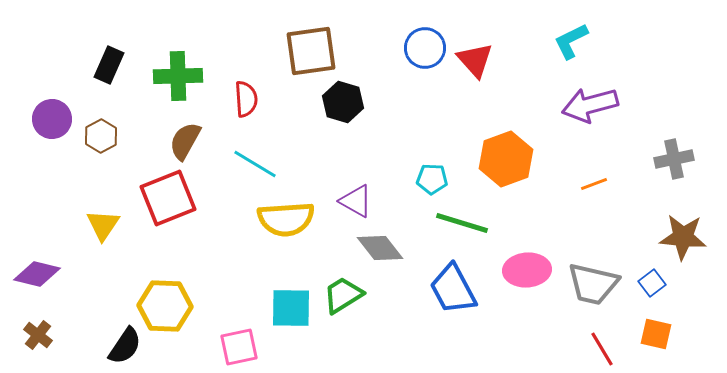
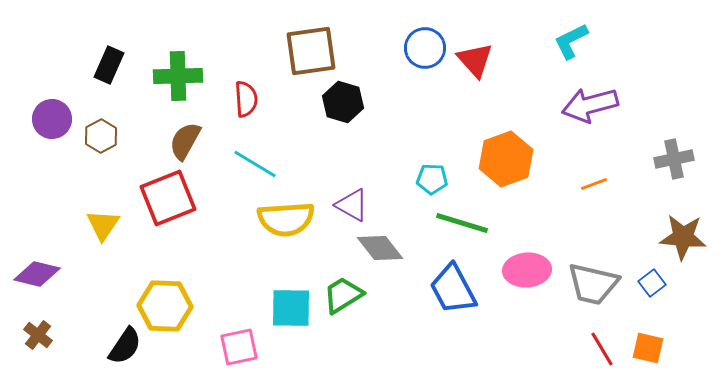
purple triangle: moved 4 px left, 4 px down
orange square: moved 8 px left, 14 px down
